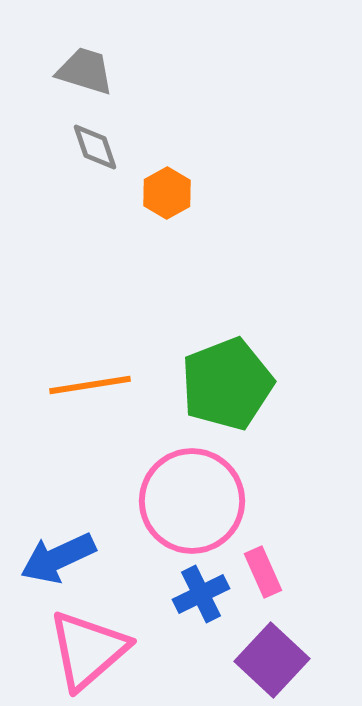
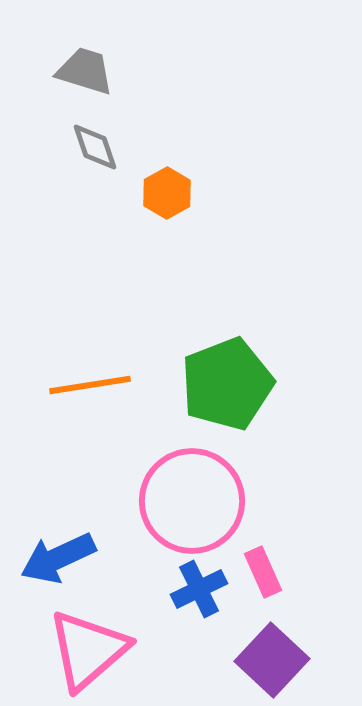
blue cross: moved 2 px left, 5 px up
